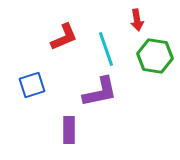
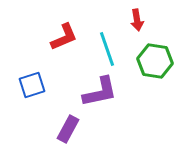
cyan line: moved 1 px right
green hexagon: moved 5 px down
purple rectangle: moved 1 px left, 1 px up; rotated 28 degrees clockwise
